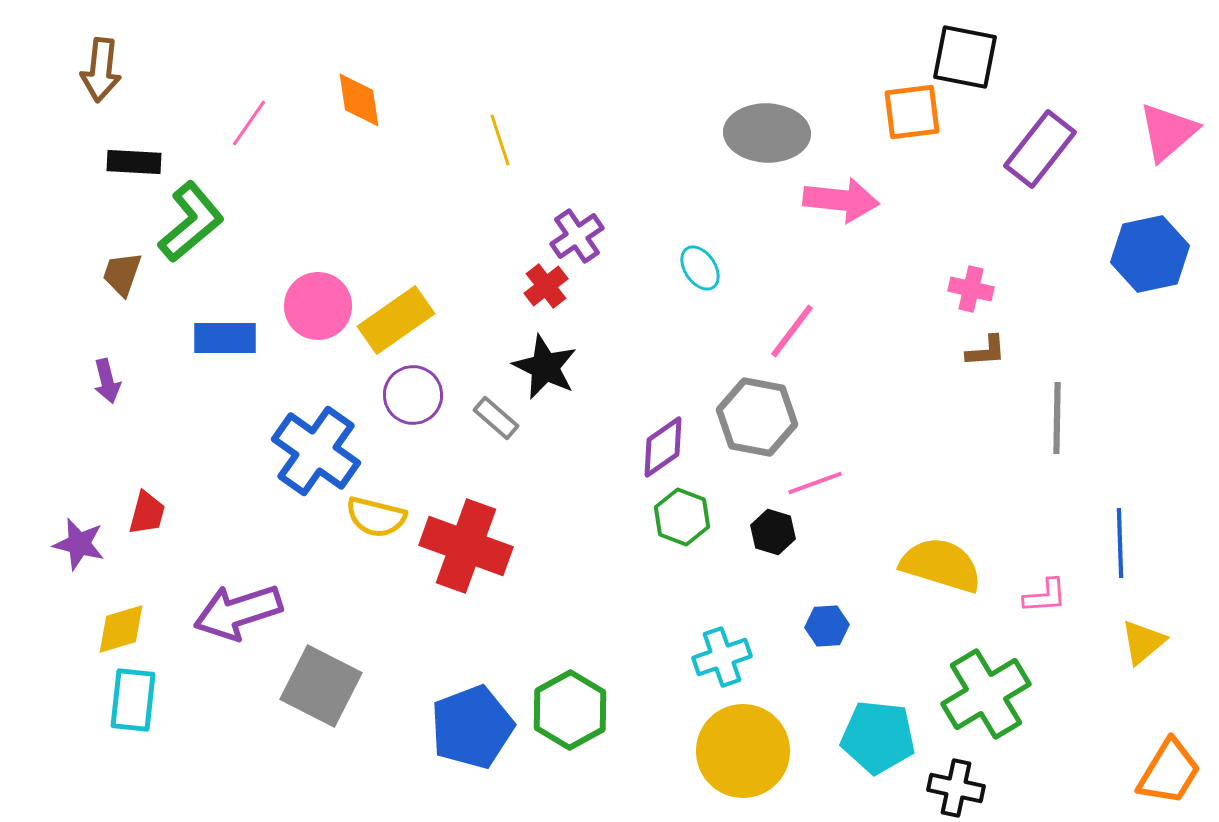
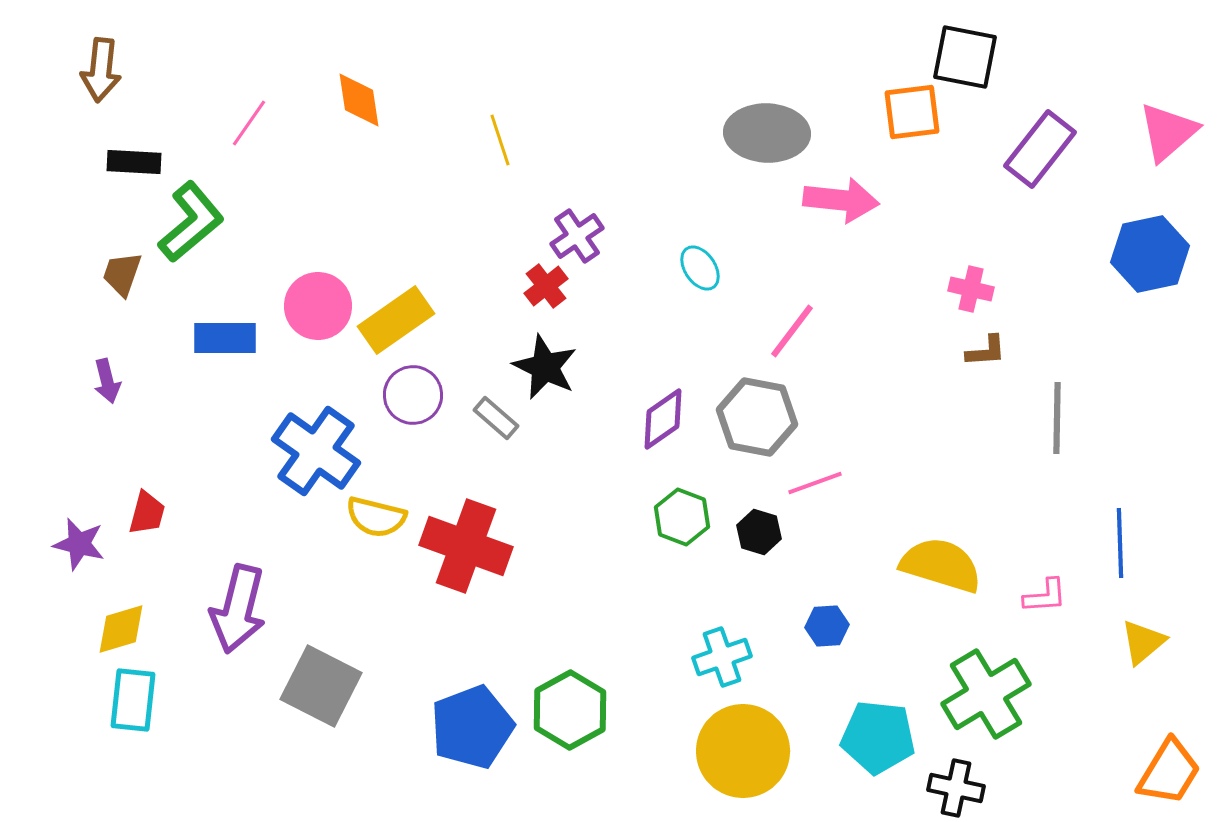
purple diamond at (663, 447): moved 28 px up
black hexagon at (773, 532): moved 14 px left
purple arrow at (238, 612): moved 3 px up; rotated 58 degrees counterclockwise
